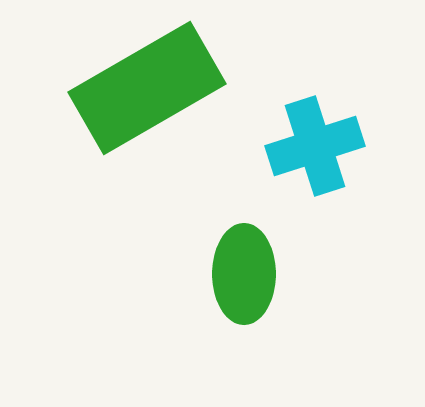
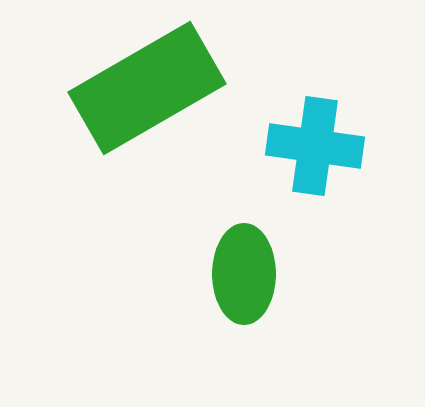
cyan cross: rotated 26 degrees clockwise
